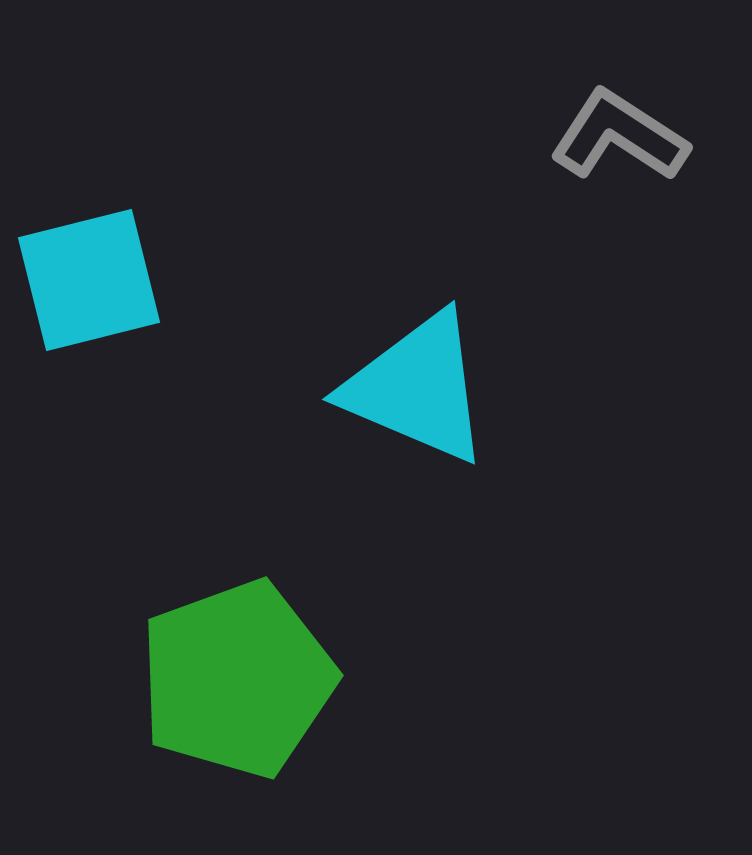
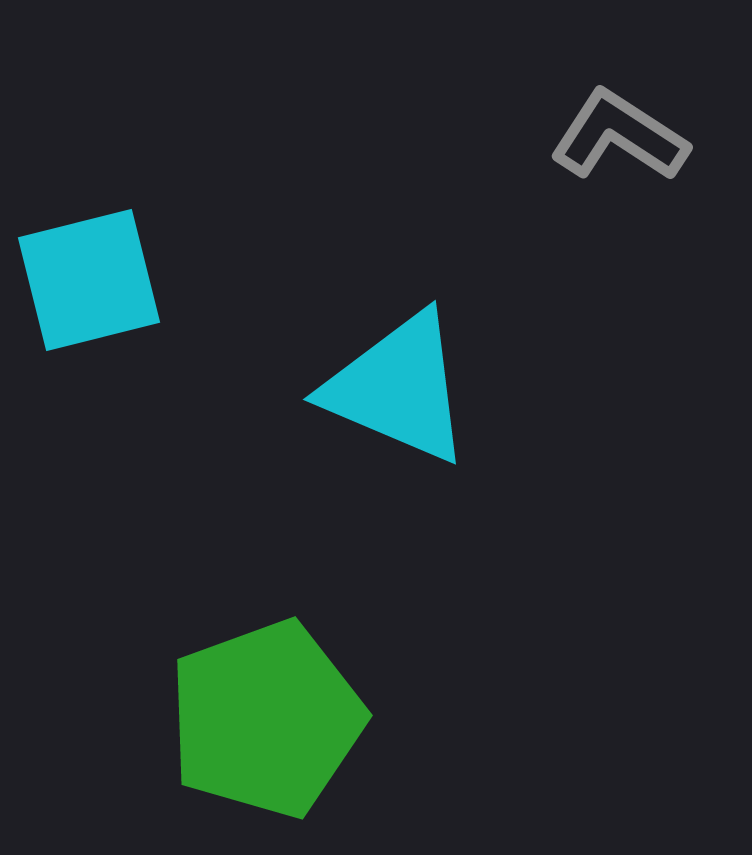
cyan triangle: moved 19 px left
green pentagon: moved 29 px right, 40 px down
